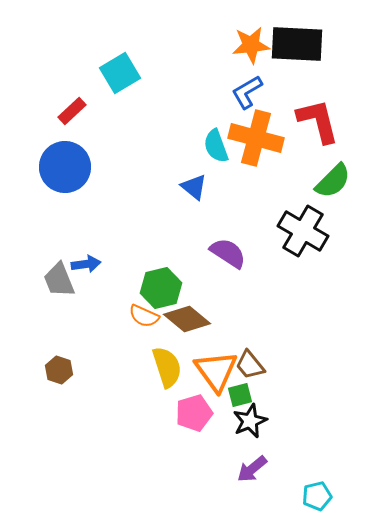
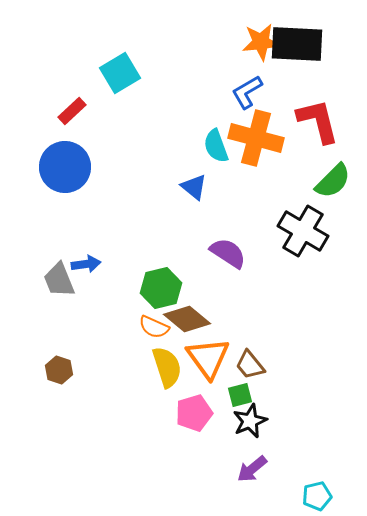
orange star: moved 10 px right, 3 px up
orange semicircle: moved 10 px right, 11 px down
orange triangle: moved 8 px left, 13 px up
